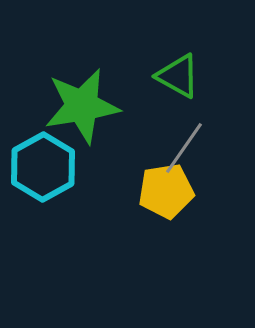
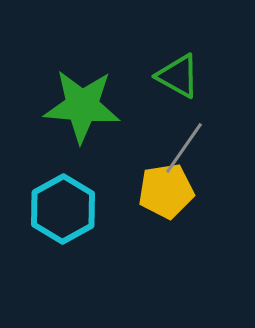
green star: rotated 14 degrees clockwise
cyan hexagon: moved 20 px right, 42 px down
